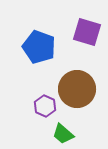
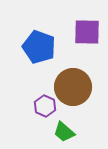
purple square: rotated 16 degrees counterclockwise
brown circle: moved 4 px left, 2 px up
green trapezoid: moved 1 px right, 2 px up
